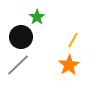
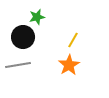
green star: rotated 21 degrees clockwise
black circle: moved 2 px right
gray line: rotated 35 degrees clockwise
